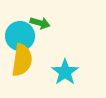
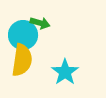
cyan circle: moved 3 px right, 1 px up
